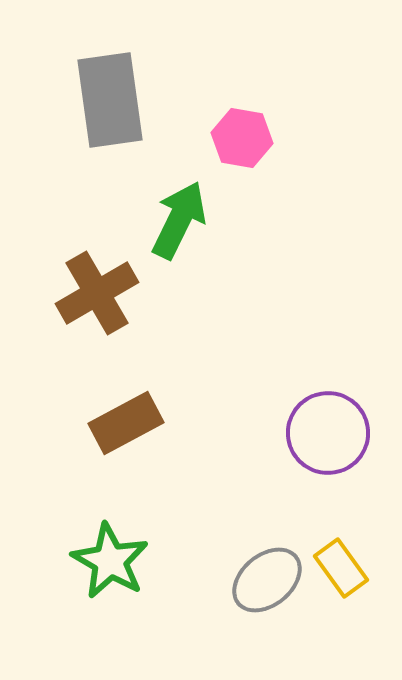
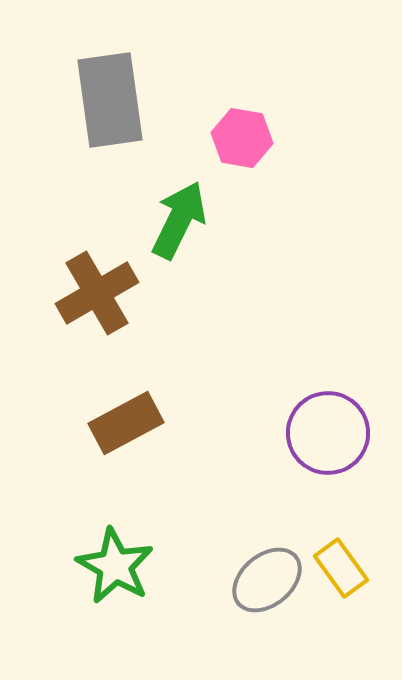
green star: moved 5 px right, 5 px down
